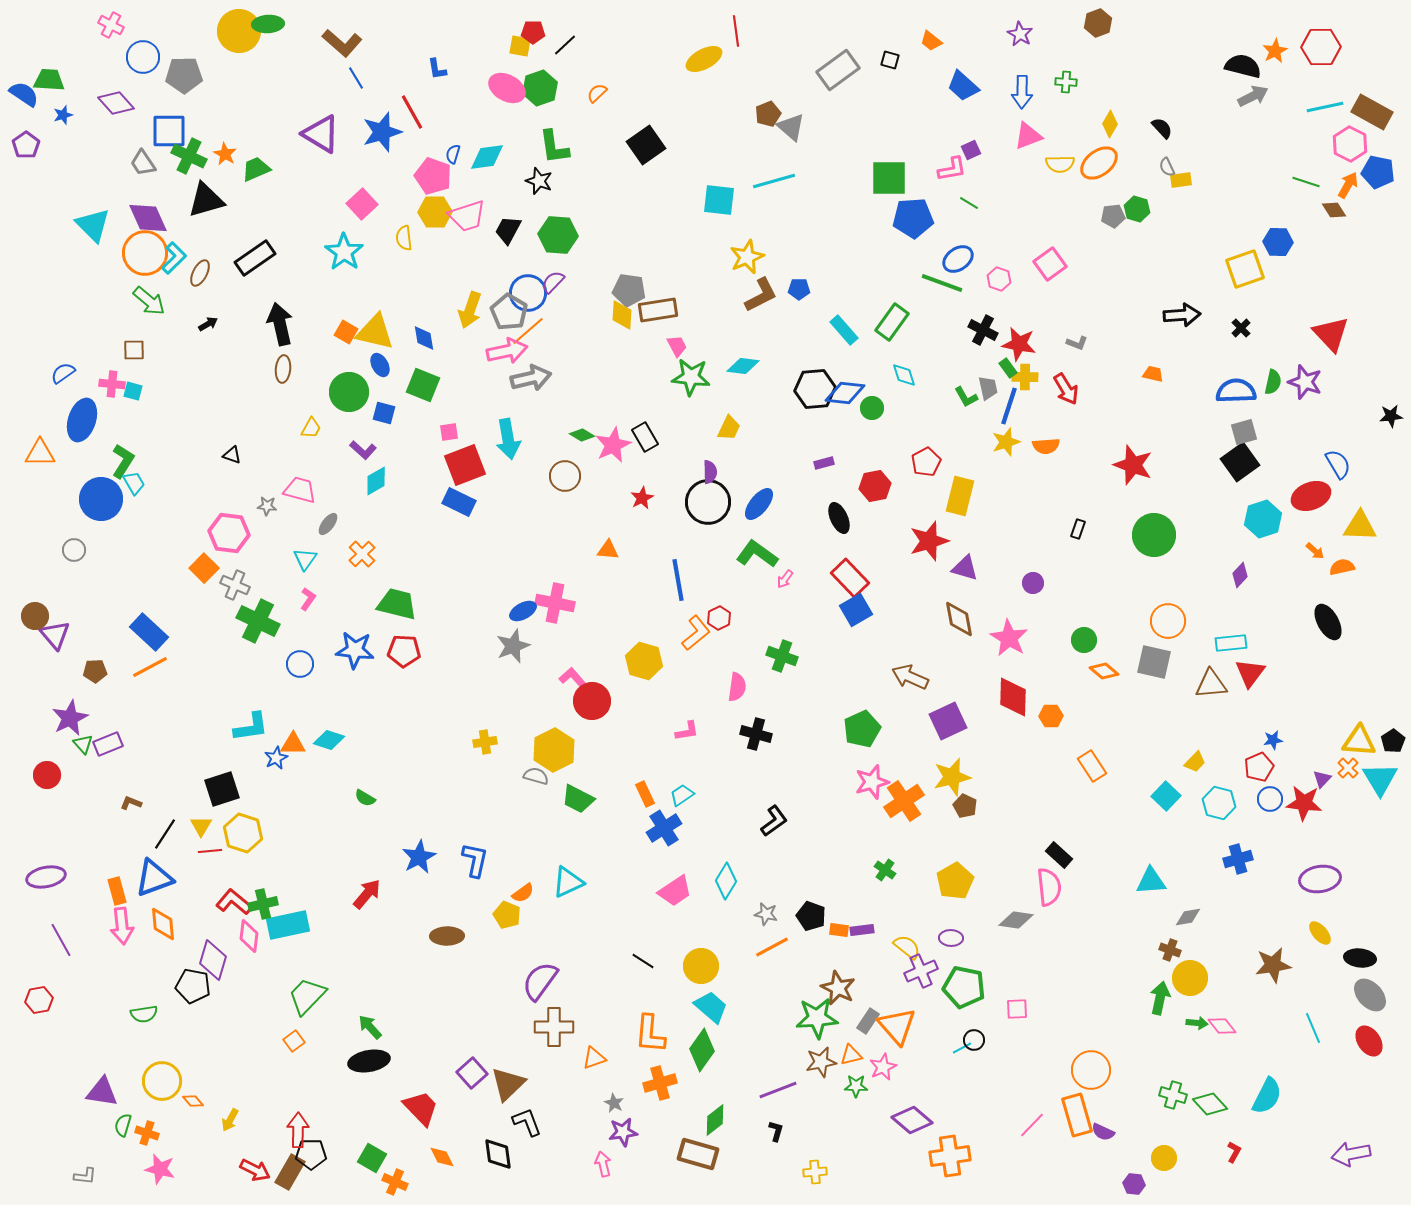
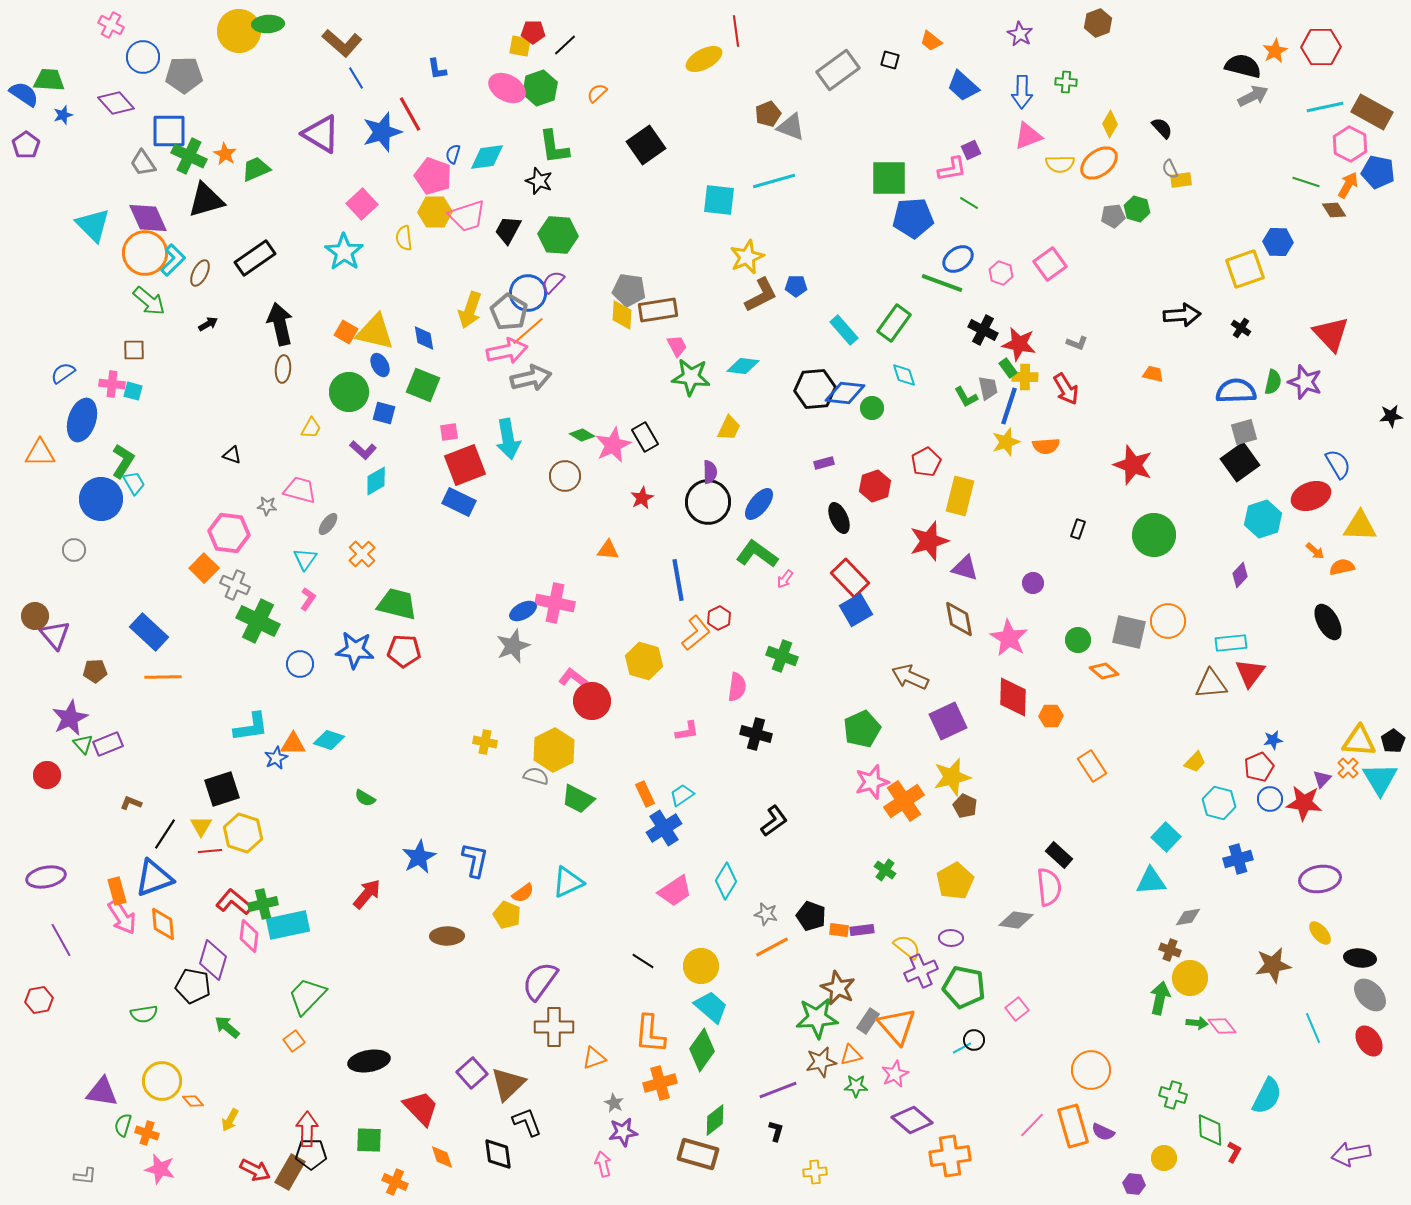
red line at (412, 112): moved 2 px left, 2 px down
gray triangle at (791, 127): rotated 20 degrees counterclockwise
gray semicircle at (1167, 167): moved 3 px right, 2 px down
cyan L-shape at (174, 258): moved 1 px left, 2 px down
pink hexagon at (999, 279): moved 2 px right, 6 px up
blue pentagon at (799, 289): moved 3 px left, 3 px up
green rectangle at (892, 322): moved 2 px right, 1 px down
black cross at (1241, 328): rotated 12 degrees counterclockwise
red hexagon at (875, 486): rotated 8 degrees counterclockwise
green circle at (1084, 640): moved 6 px left
gray square at (1154, 662): moved 25 px left, 30 px up
orange line at (150, 667): moved 13 px right, 10 px down; rotated 27 degrees clockwise
pink L-shape at (573, 678): rotated 12 degrees counterclockwise
yellow cross at (485, 742): rotated 20 degrees clockwise
cyan square at (1166, 796): moved 41 px down
pink arrow at (122, 926): moved 9 px up; rotated 27 degrees counterclockwise
pink square at (1017, 1009): rotated 35 degrees counterclockwise
green arrow at (370, 1027): moved 143 px left; rotated 8 degrees counterclockwise
pink star at (883, 1067): moved 12 px right, 7 px down
green diamond at (1210, 1104): moved 26 px down; rotated 40 degrees clockwise
orange rectangle at (1077, 1115): moved 4 px left, 11 px down
red arrow at (298, 1130): moved 9 px right, 1 px up
orange diamond at (442, 1157): rotated 8 degrees clockwise
green square at (372, 1158): moved 3 px left, 18 px up; rotated 28 degrees counterclockwise
